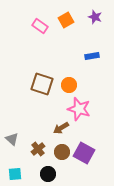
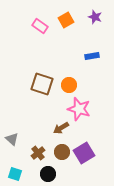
brown cross: moved 4 px down
purple square: rotated 30 degrees clockwise
cyan square: rotated 24 degrees clockwise
